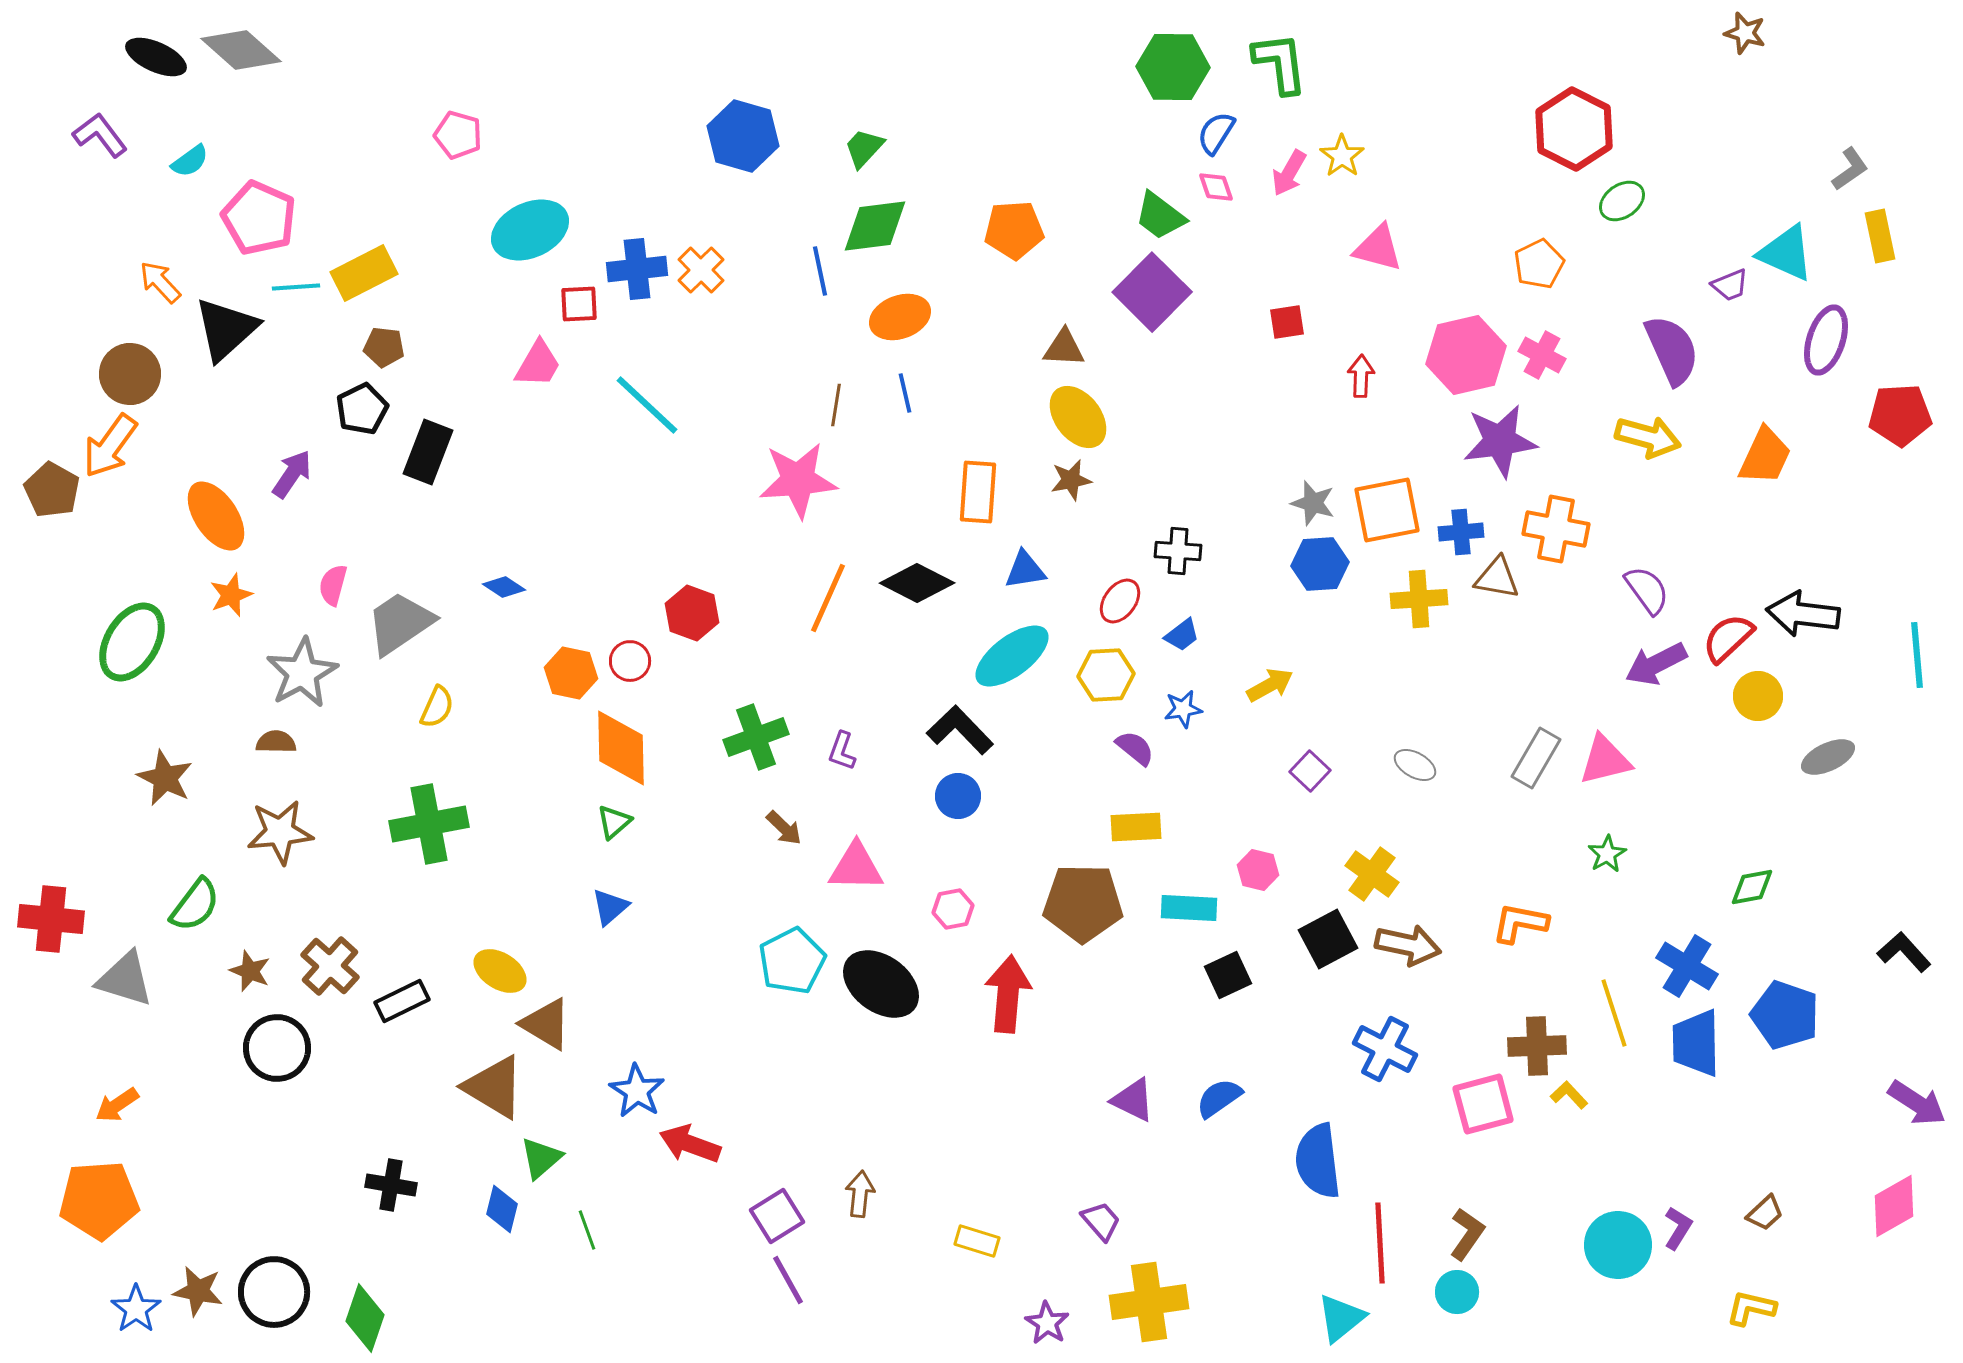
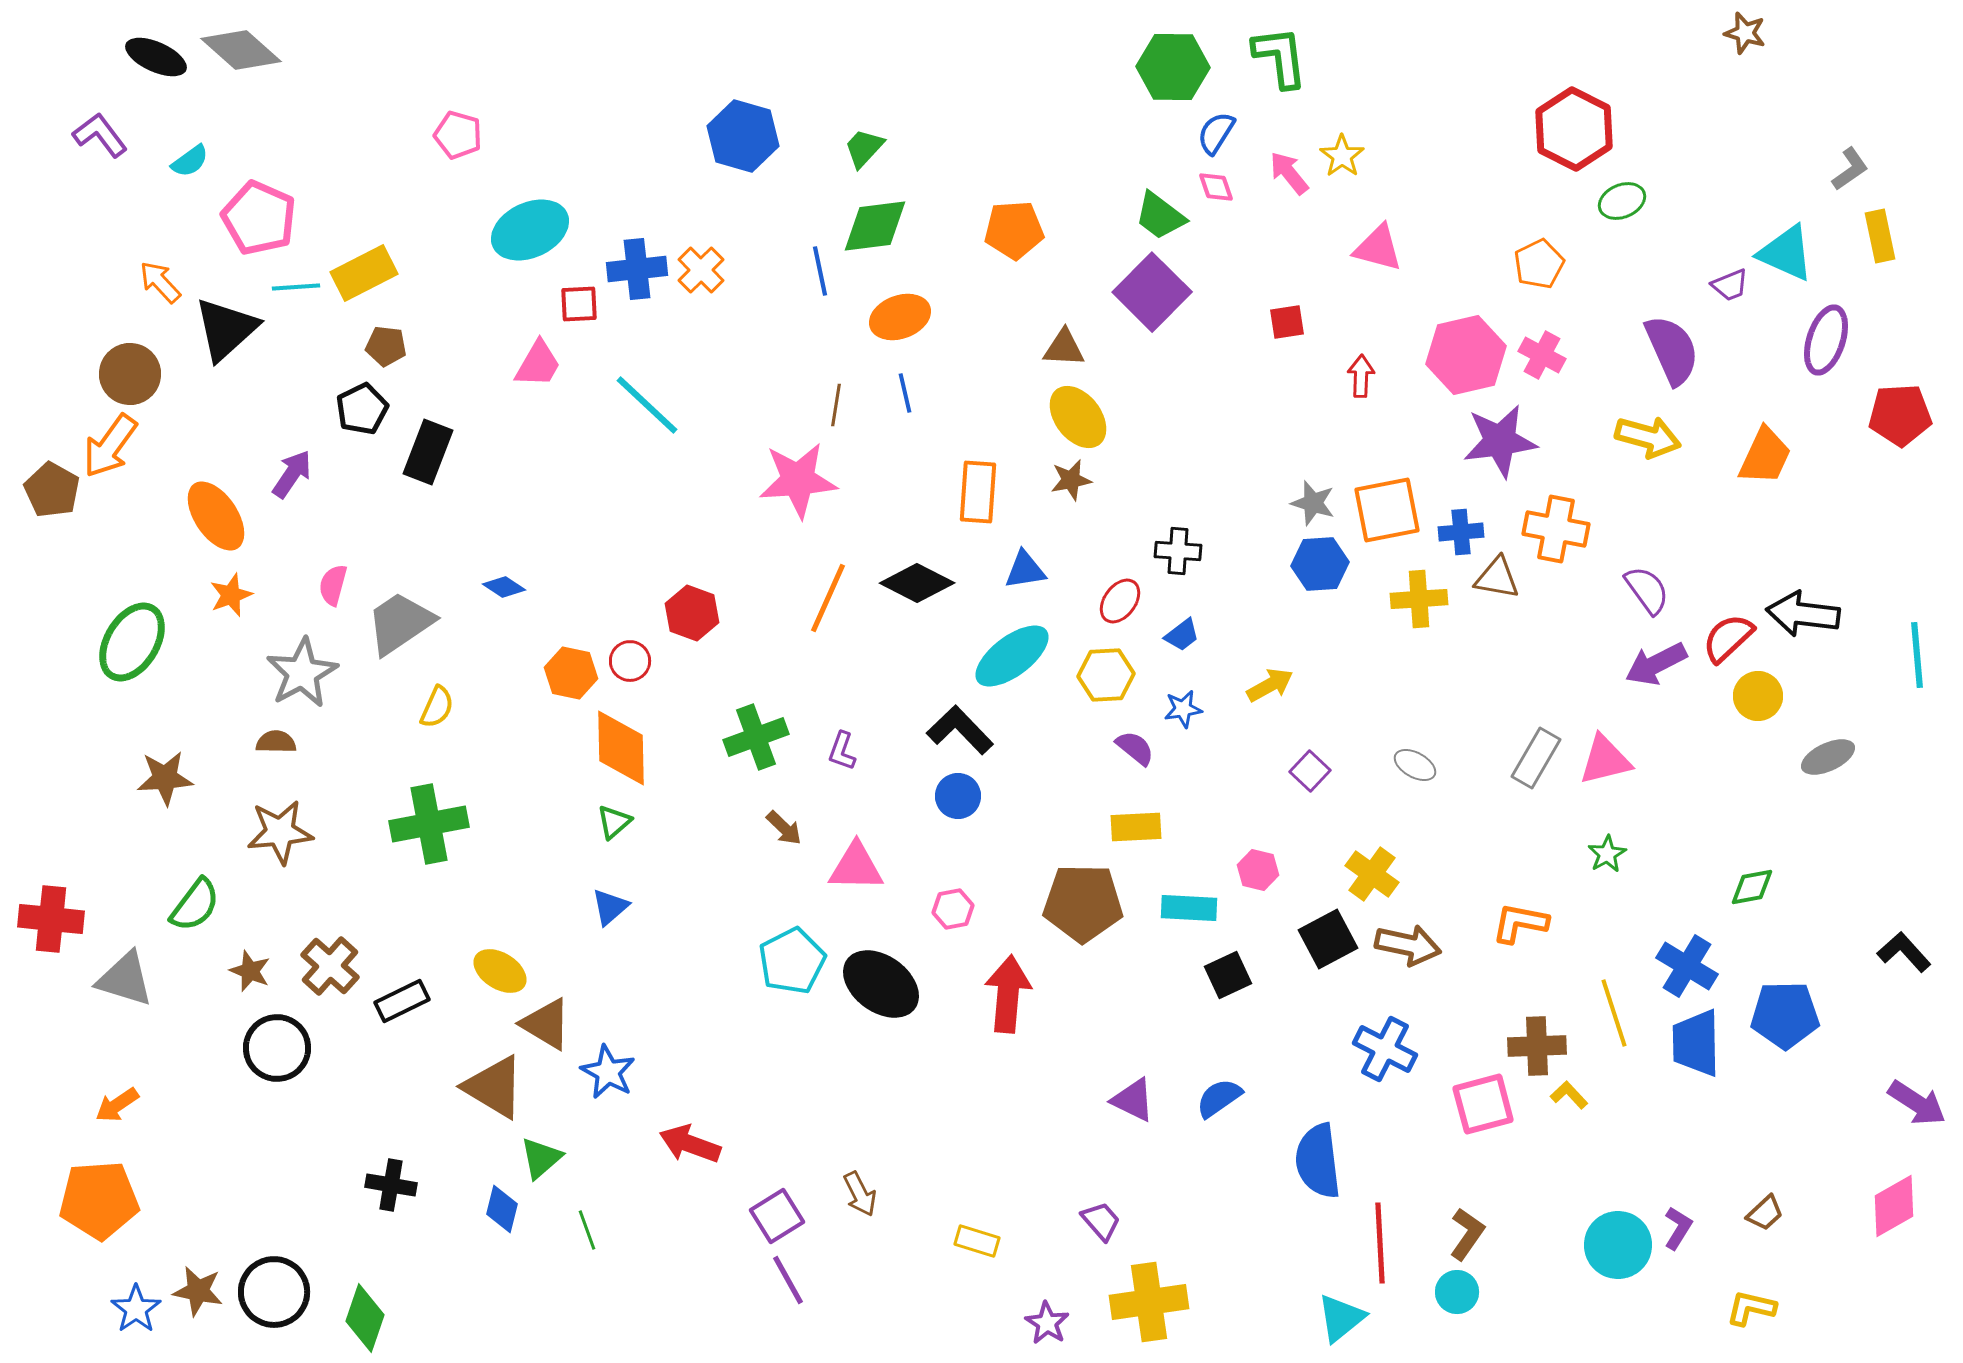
green L-shape at (1280, 63): moved 6 px up
pink arrow at (1289, 173): rotated 111 degrees clockwise
green ellipse at (1622, 201): rotated 12 degrees clockwise
brown pentagon at (384, 347): moved 2 px right, 1 px up
brown star at (165, 778): rotated 30 degrees counterclockwise
blue pentagon at (1785, 1015): rotated 20 degrees counterclockwise
blue star at (637, 1091): moved 29 px left, 19 px up; rotated 4 degrees counterclockwise
brown arrow at (860, 1194): rotated 147 degrees clockwise
